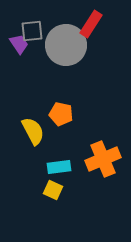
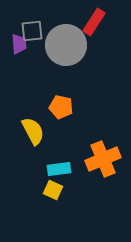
red rectangle: moved 3 px right, 2 px up
purple trapezoid: rotated 30 degrees clockwise
orange pentagon: moved 7 px up
cyan rectangle: moved 2 px down
